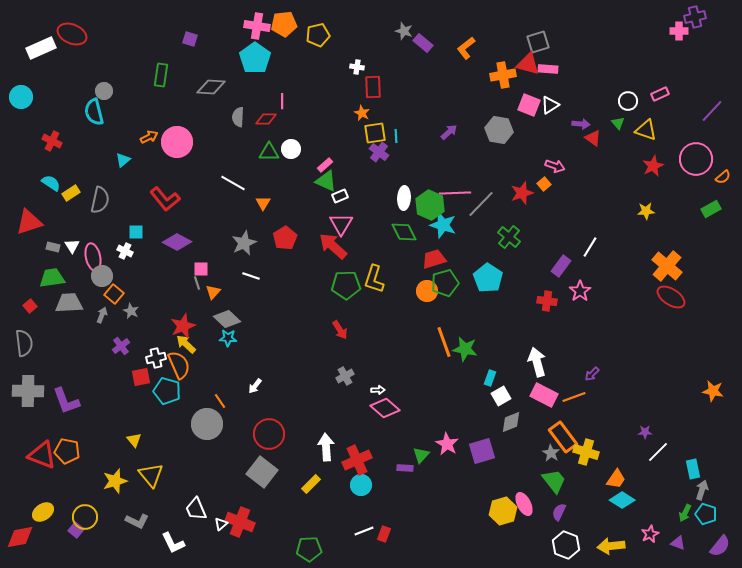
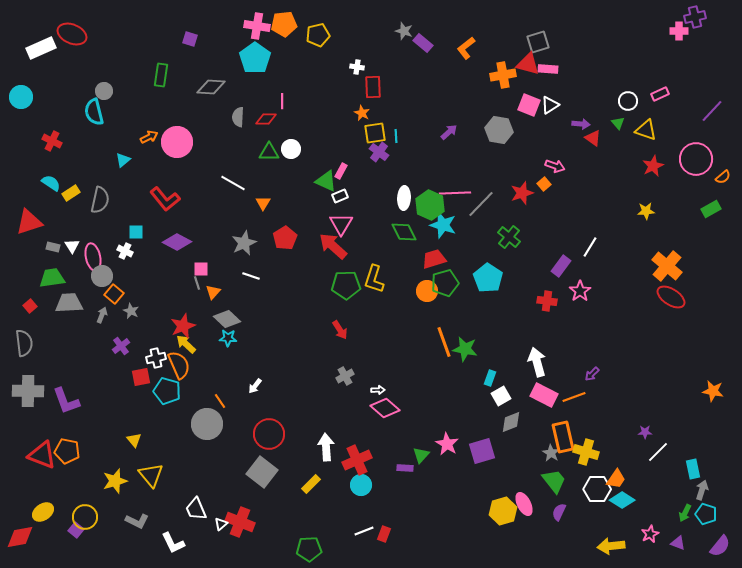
pink rectangle at (325, 165): moved 16 px right, 6 px down; rotated 21 degrees counterclockwise
orange rectangle at (563, 437): rotated 24 degrees clockwise
white hexagon at (566, 545): moved 31 px right, 56 px up; rotated 20 degrees counterclockwise
